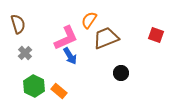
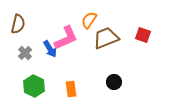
brown semicircle: rotated 30 degrees clockwise
red square: moved 13 px left
blue arrow: moved 20 px left, 7 px up
black circle: moved 7 px left, 9 px down
orange rectangle: moved 12 px right, 2 px up; rotated 42 degrees clockwise
